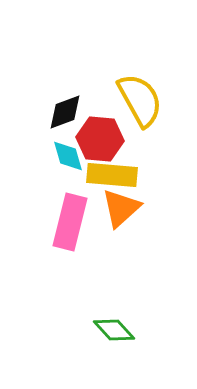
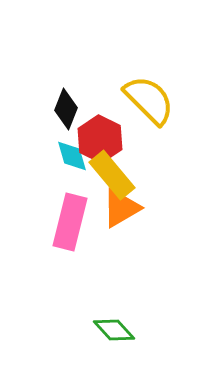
yellow semicircle: moved 9 px right; rotated 16 degrees counterclockwise
black diamond: moved 1 px right, 3 px up; rotated 48 degrees counterclockwise
red hexagon: rotated 21 degrees clockwise
cyan diamond: moved 4 px right
yellow rectangle: rotated 45 degrees clockwise
orange triangle: rotated 12 degrees clockwise
